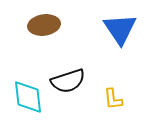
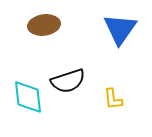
blue triangle: rotated 9 degrees clockwise
